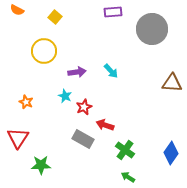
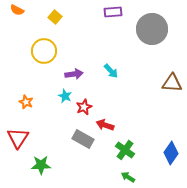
purple arrow: moved 3 px left, 2 px down
